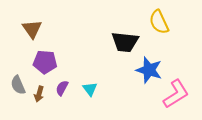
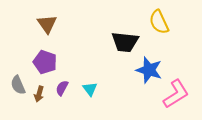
brown triangle: moved 15 px right, 5 px up
purple pentagon: rotated 15 degrees clockwise
